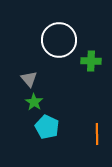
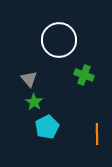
green cross: moved 7 px left, 14 px down; rotated 18 degrees clockwise
cyan pentagon: rotated 20 degrees clockwise
